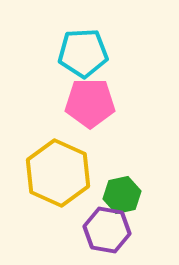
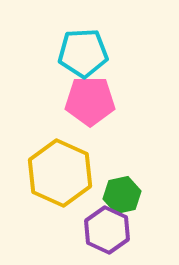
pink pentagon: moved 2 px up
yellow hexagon: moved 2 px right
purple hexagon: rotated 15 degrees clockwise
